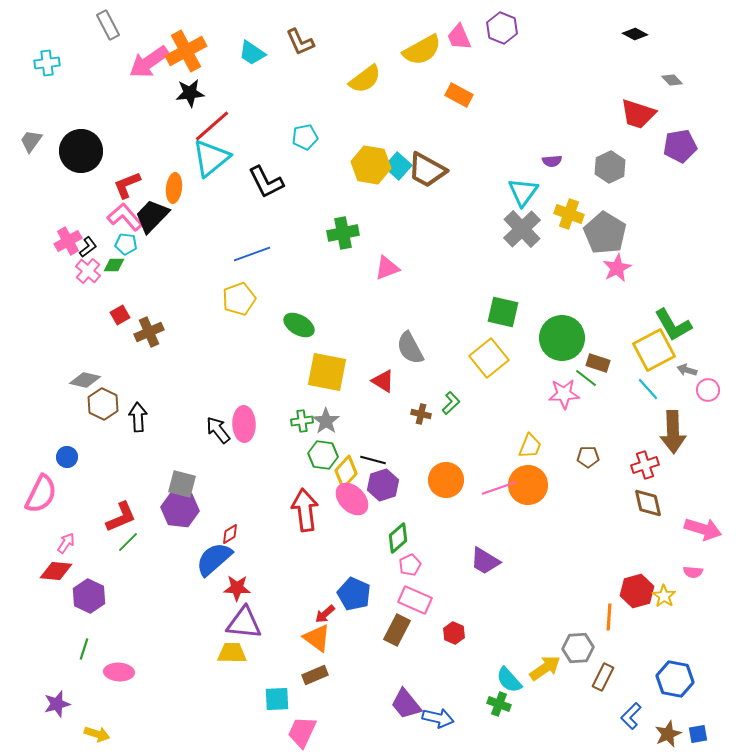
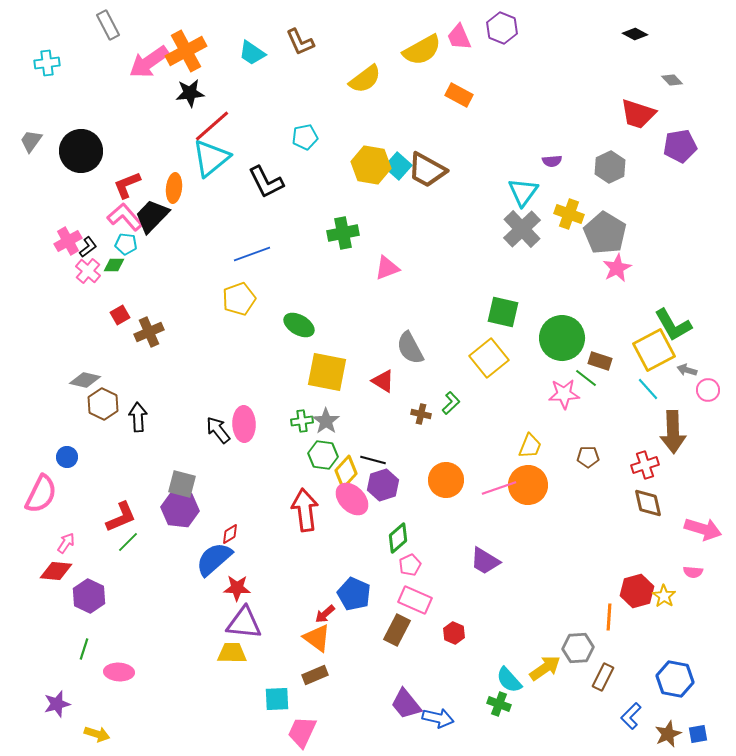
brown rectangle at (598, 363): moved 2 px right, 2 px up
